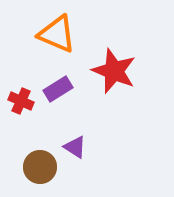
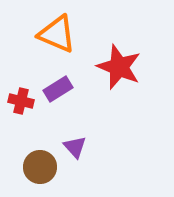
red star: moved 5 px right, 4 px up
red cross: rotated 10 degrees counterclockwise
purple triangle: rotated 15 degrees clockwise
